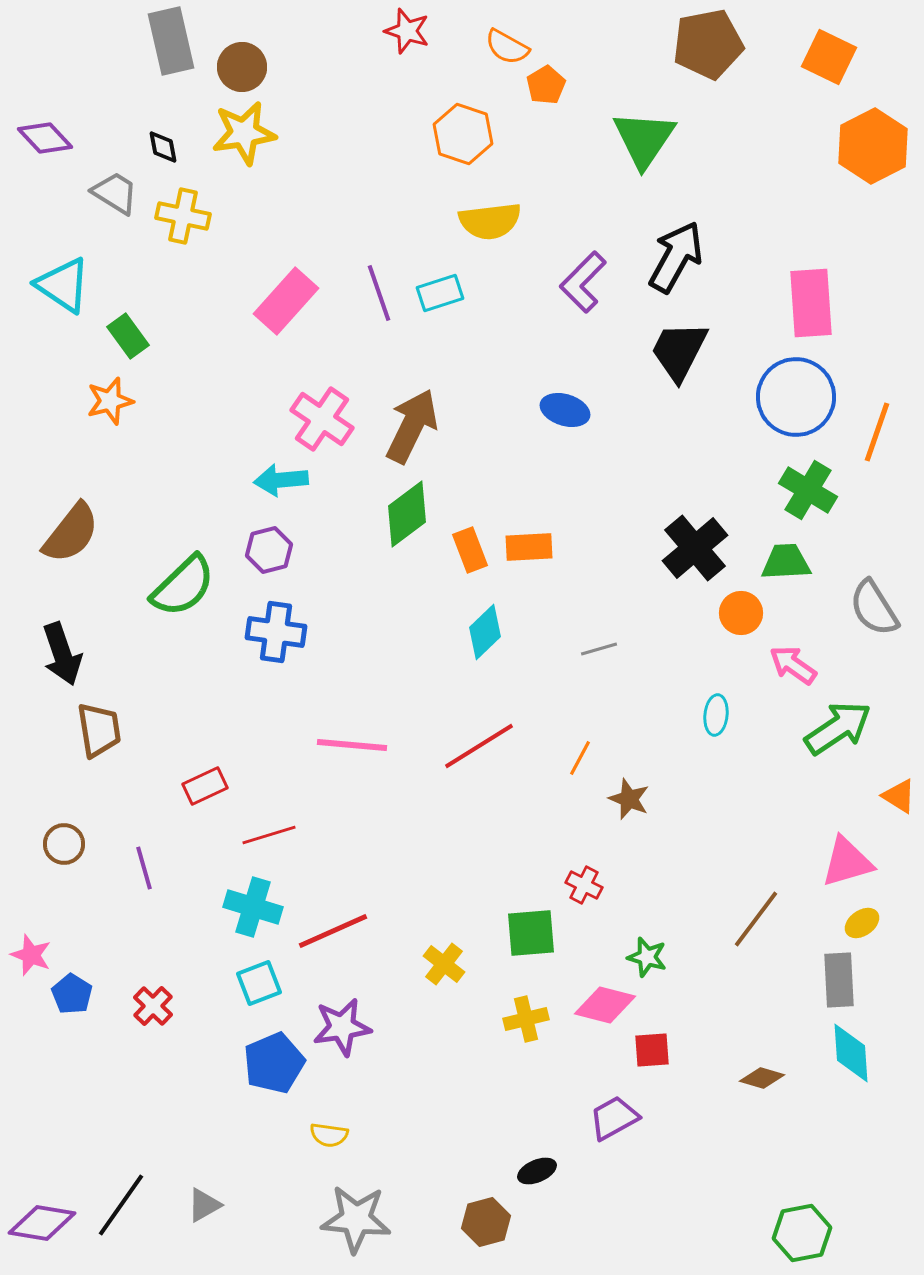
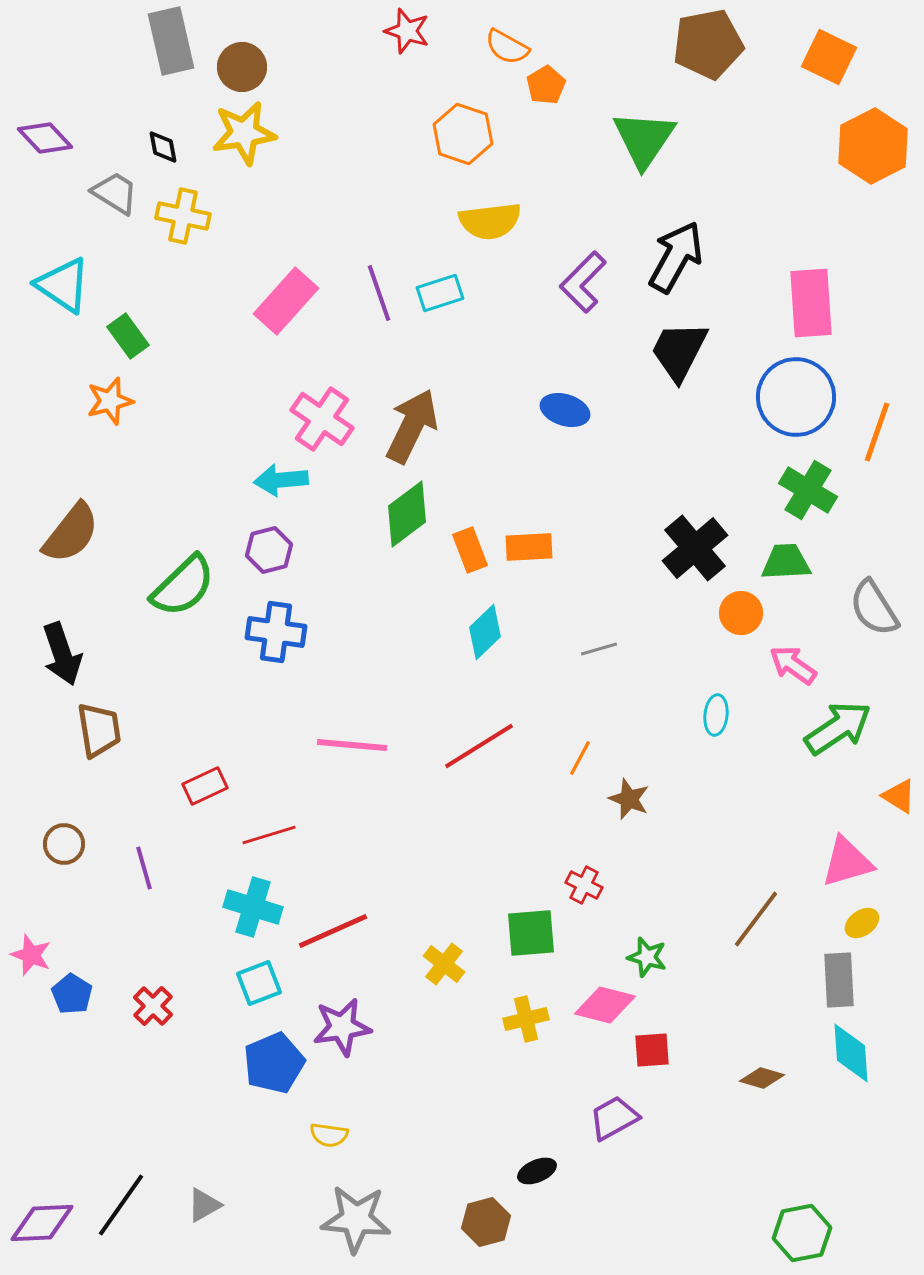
purple diamond at (42, 1223): rotated 12 degrees counterclockwise
